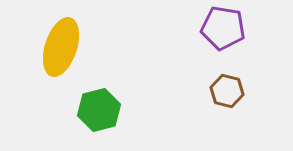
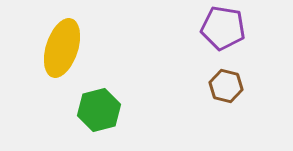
yellow ellipse: moved 1 px right, 1 px down
brown hexagon: moved 1 px left, 5 px up
